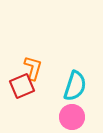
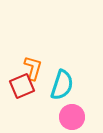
cyan semicircle: moved 13 px left, 1 px up
